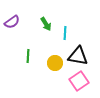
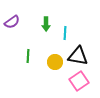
green arrow: rotated 32 degrees clockwise
yellow circle: moved 1 px up
